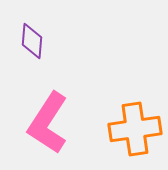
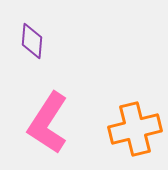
orange cross: rotated 6 degrees counterclockwise
